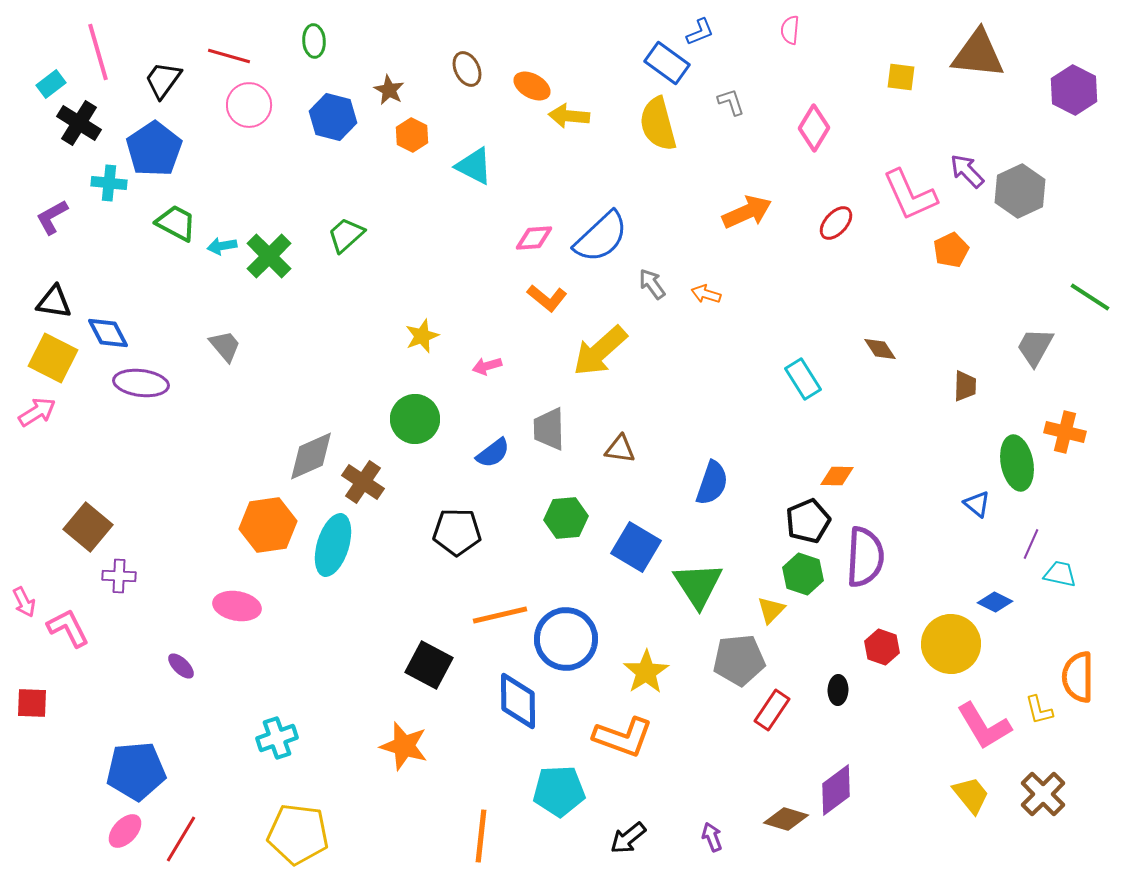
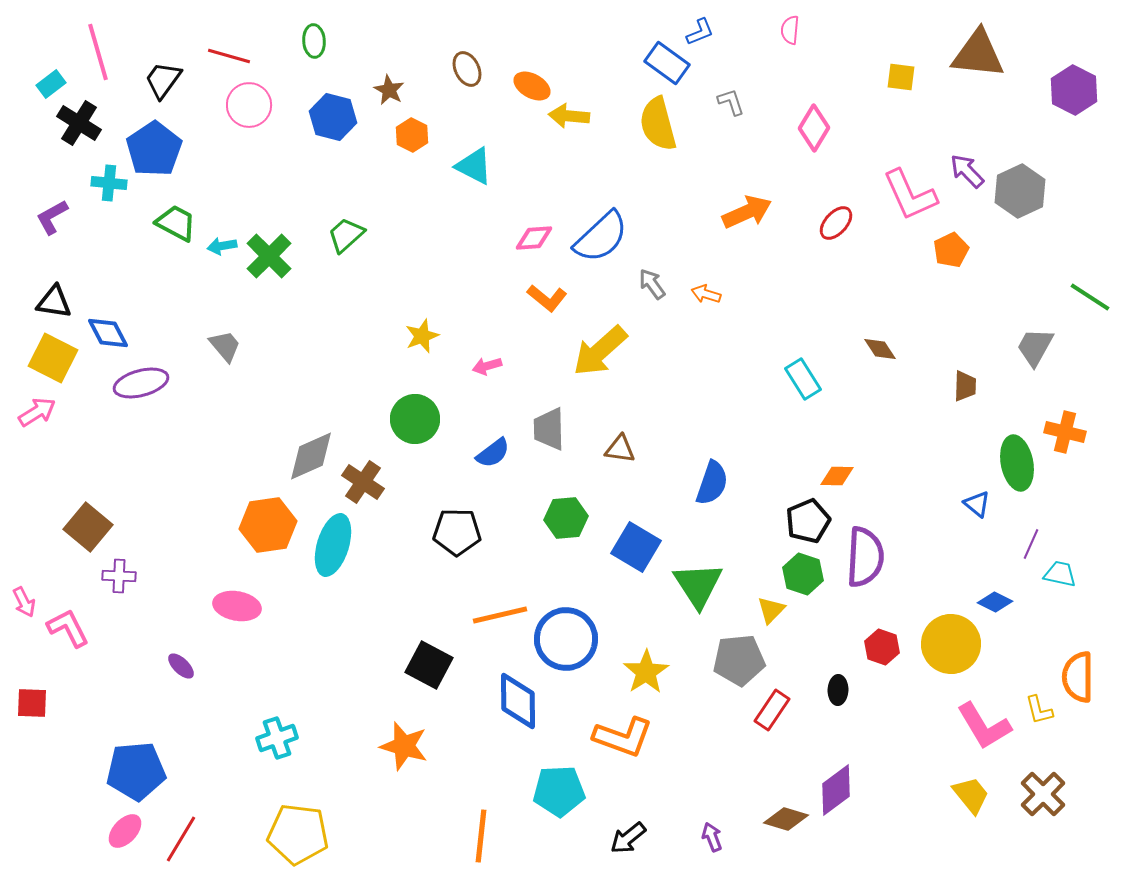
purple ellipse at (141, 383): rotated 22 degrees counterclockwise
